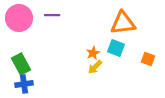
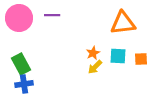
cyan square: moved 2 px right, 8 px down; rotated 18 degrees counterclockwise
orange square: moved 7 px left; rotated 24 degrees counterclockwise
